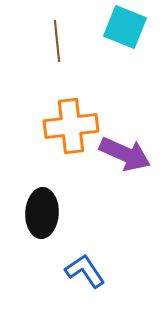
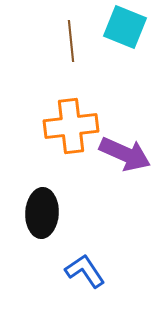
brown line: moved 14 px right
